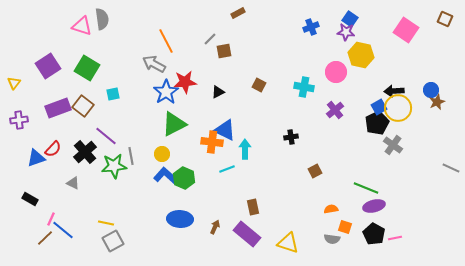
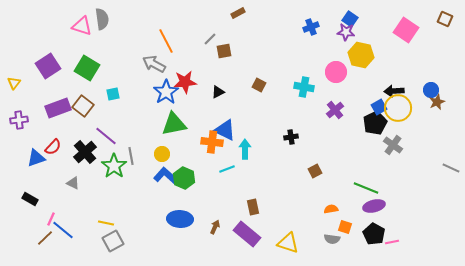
black pentagon at (377, 123): moved 2 px left
green triangle at (174, 124): rotated 16 degrees clockwise
red semicircle at (53, 149): moved 2 px up
green star at (114, 166): rotated 30 degrees counterclockwise
pink line at (395, 238): moved 3 px left, 4 px down
